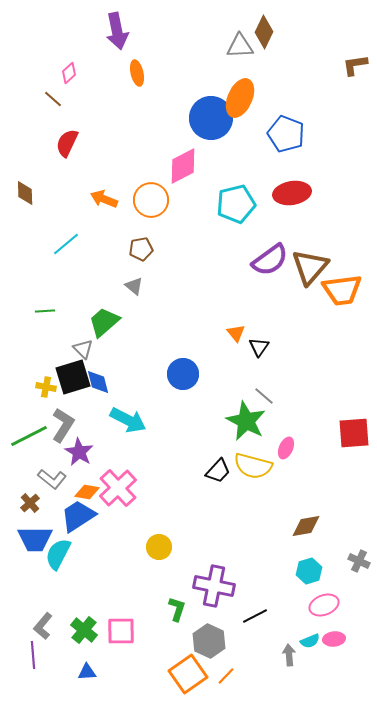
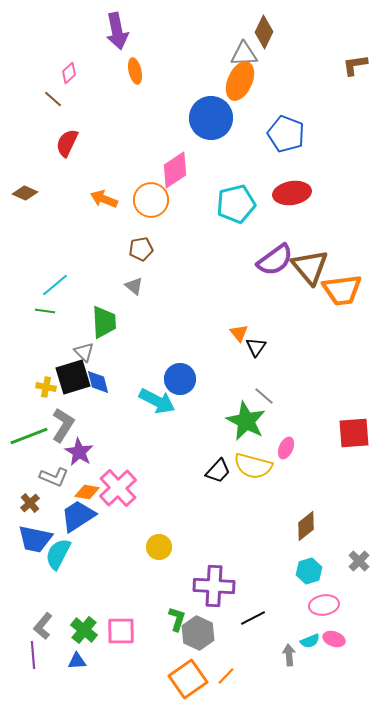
gray triangle at (240, 46): moved 4 px right, 8 px down
orange ellipse at (137, 73): moved 2 px left, 2 px up
orange ellipse at (240, 98): moved 17 px up
pink diamond at (183, 166): moved 8 px left, 4 px down; rotated 6 degrees counterclockwise
brown diamond at (25, 193): rotated 65 degrees counterclockwise
cyan line at (66, 244): moved 11 px left, 41 px down
purple semicircle at (270, 260): moved 5 px right
brown triangle at (310, 267): rotated 21 degrees counterclockwise
green line at (45, 311): rotated 12 degrees clockwise
green trapezoid at (104, 322): rotated 128 degrees clockwise
orange triangle at (236, 333): moved 3 px right
black triangle at (259, 347): moved 3 px left
gray triangle at (83, 349): moved 1 px right, 3 px down
blue circle at (183, 374): moved 3 px left, 5 px down
cyan arrow at (128, 420): moved 29 px right, 19 px up
green line at (29, 436): rotated 6 degrees clockwise
gray L-shape at (52, 479): moved 2 px right, 2 px up; rotated 16 degrees counterclockwise
brown diamond at (306, 526): rotated 28 degrees counterclockwise
blue trapezoid at (35, 539): rotated 12 degrees clockwise
gray cross at (359, 561): rotated 20 degrees clockwise
purple cross at (214, 586): rotated 9 degrees counterclockwise
pink ellipse at (324, 605): rotated 12 degrees clockwise
green L-shape at (177, 609): moved 10 px down
black line at (255, 616): moved 2 px left, 2 px down
pink ellipse at (334, 639): rotated 25 degrees clockwise
gray hexagon at (209, 641): moved 11 px left, 8 px up
blue triangle at (87, 672): moved 10 px left, 11 px up
orange square at (188, 674): moved 5 px down
